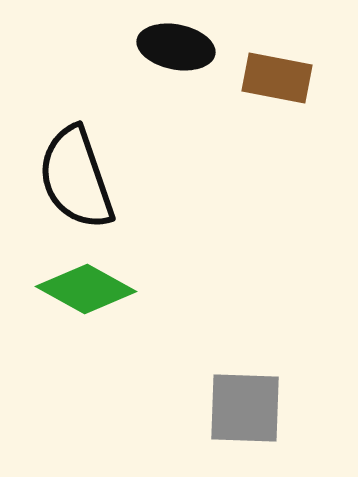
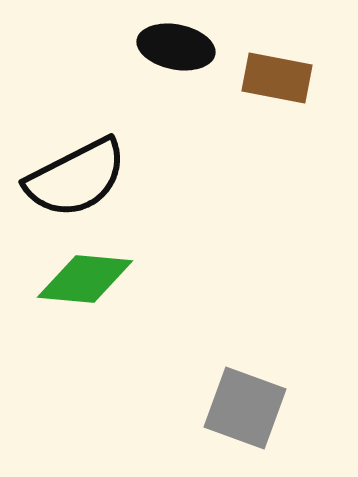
black semicircle: rotated 98 degrees counterclockwise
green diamond: moved 1 px left, 10 px up; rotated 24 degrees counterclockwise
gray square: rotated 18 degrees clockwise
